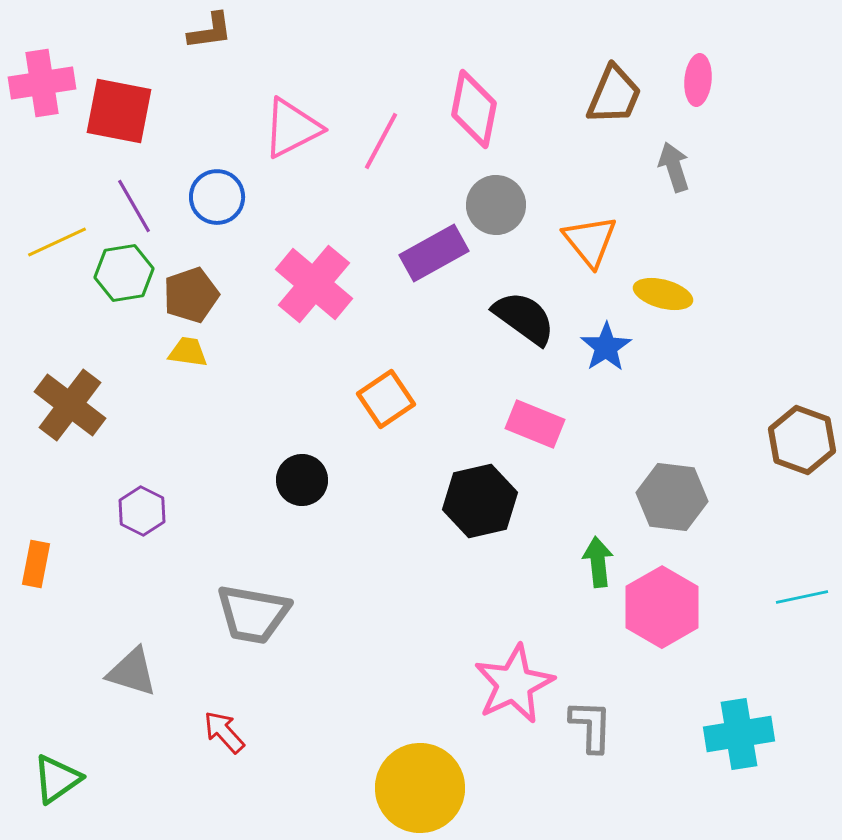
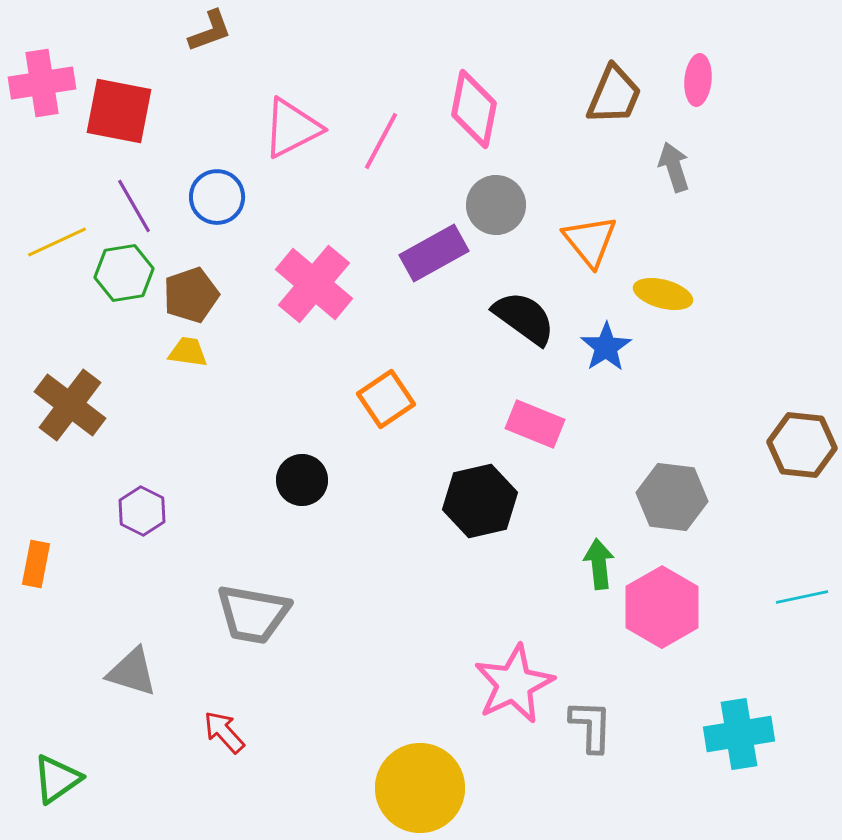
brown L-shape at (210, 31): rotated 12 degrees counterclockwise
brown hexagon at (802, 440): moved 5 px down; rotated 14 degrees counterclockwise
green arrow at (598, 562): moved 1 px right, 2 px down
